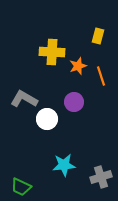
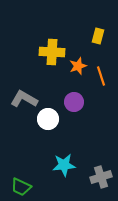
white circle: moved 1 px right
